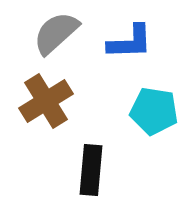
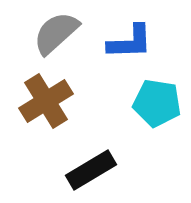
cyan pentagon: moved 3 px right, 8 px up
black rectangle: rotated 54 degrees clockwise
